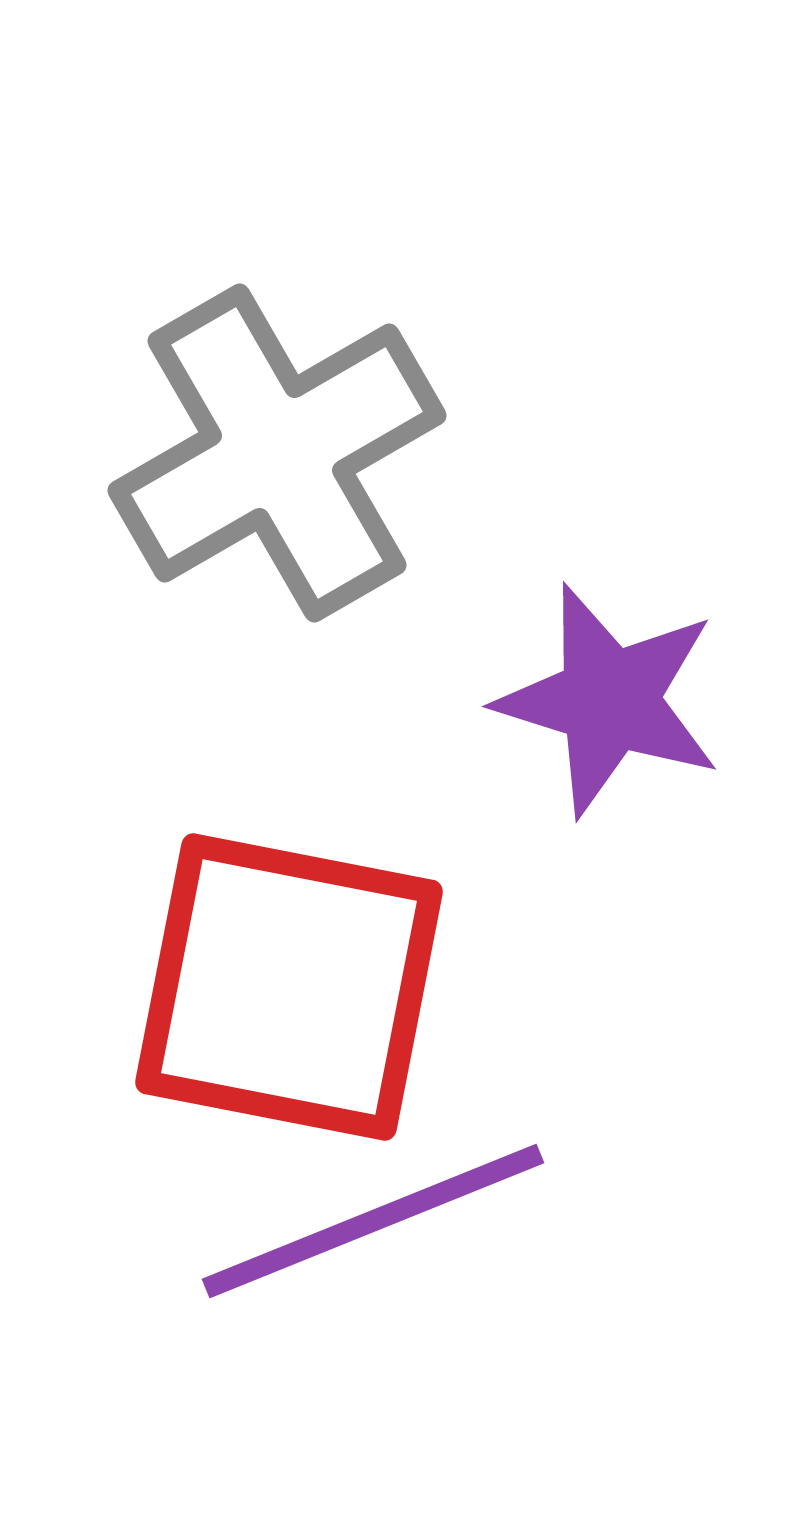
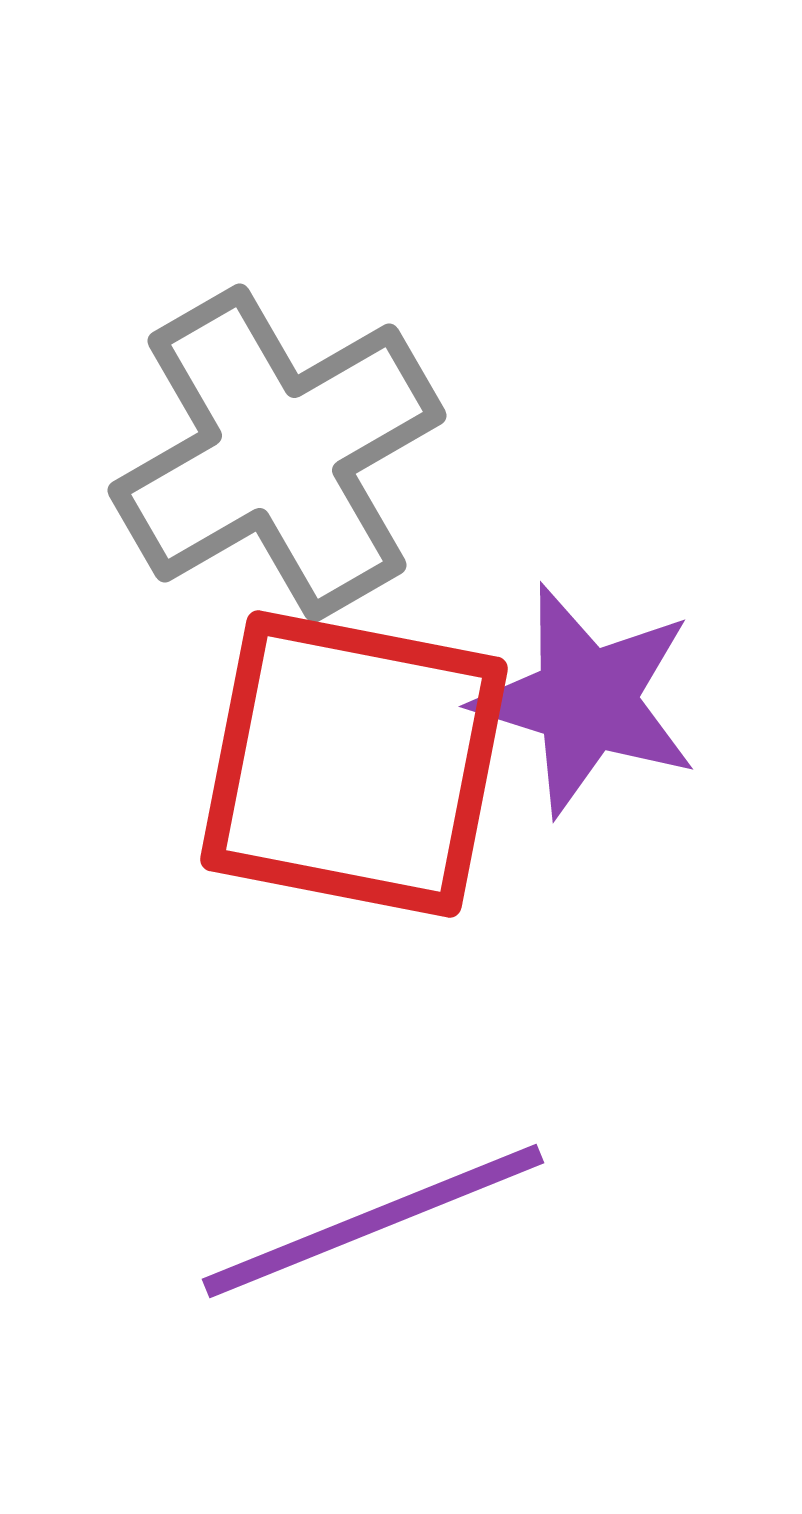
purple star: moved 23 px left
red square: moved 65 px right, 223 px up
